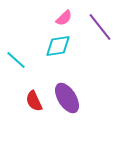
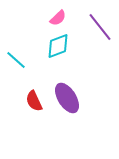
pink semicircle: moved 6 px left
cyan diamond: rotated 12 degrees counterclockwise
